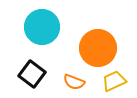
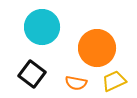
orange circle: moved 1 px left
orange semicircle: moved 2 px right, 1 px down; rotated 10 degrees counterclockwise
